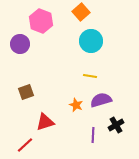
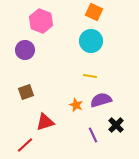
orange square: moved 13 px right; rotated 24 degrees counterclockwise
purple circle: moved 5 px right, 6 px down
black cross: rotated 14 degrees counterclockwise
purple line: rotated 28 degrees counterclockwise
